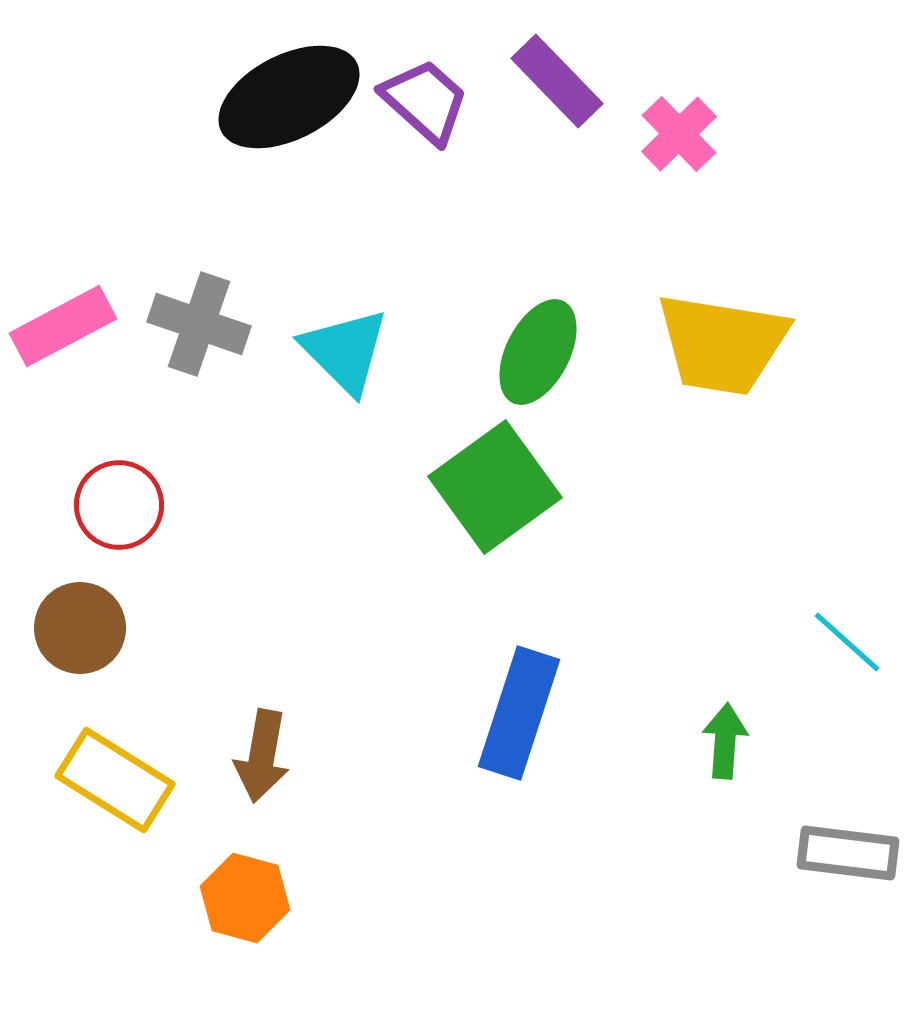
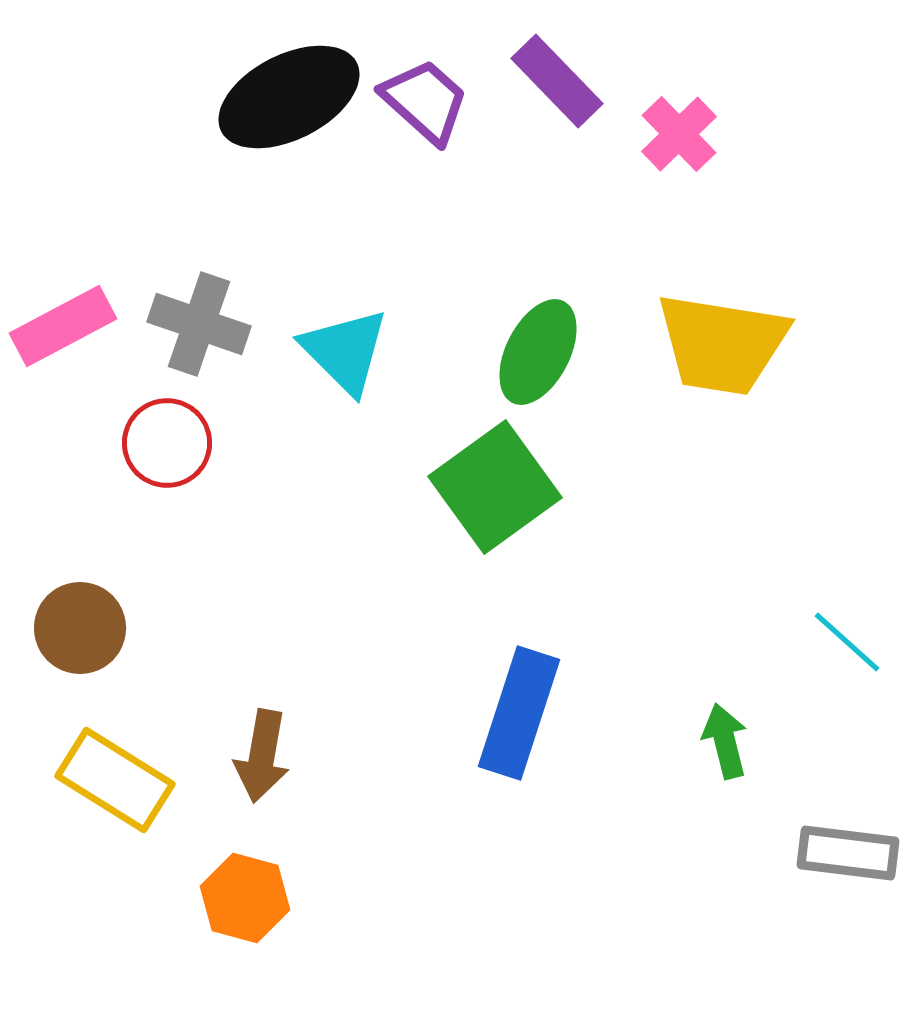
red circle: moved 48 px right, 62 px up
green arrow: rotated 18 degrees counterclockwise
